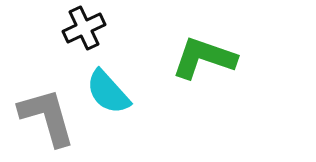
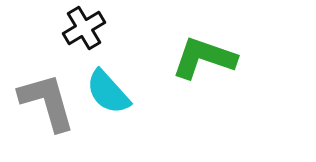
black cross: rotated 6 degrees counterclockwise
gray L-shape: moved 15 px up
